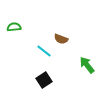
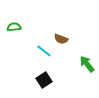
green arrow: moved 1 px up
